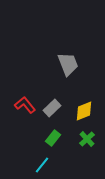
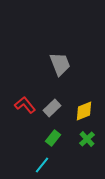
gray trapezoid: moved 8 px left
